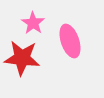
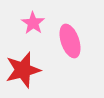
red star: moved 1 px right, 12 px down; rotated 21 degrees counterclockwise
